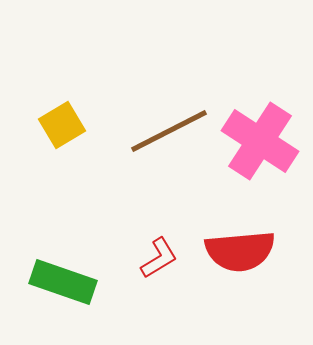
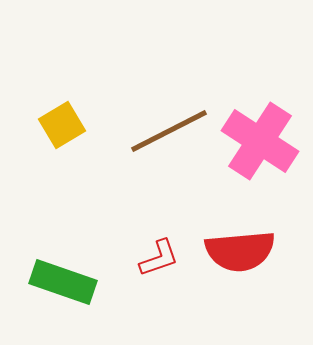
red L-shape: rotated 12 degrees clockwise
